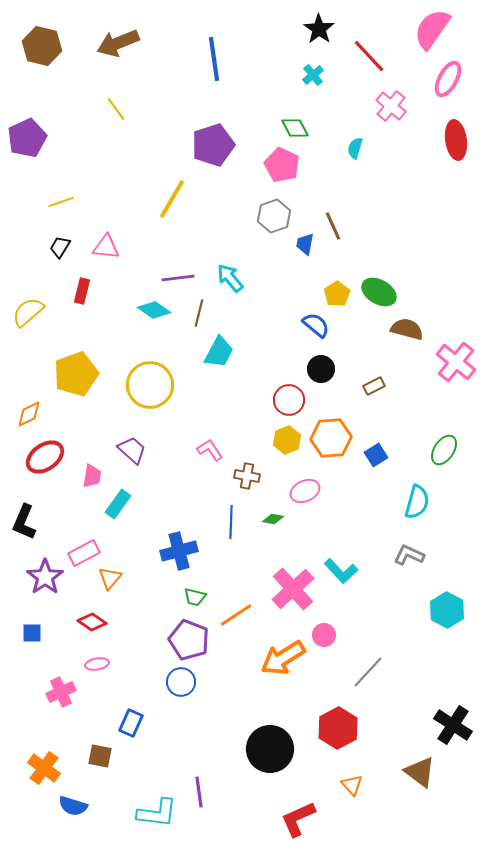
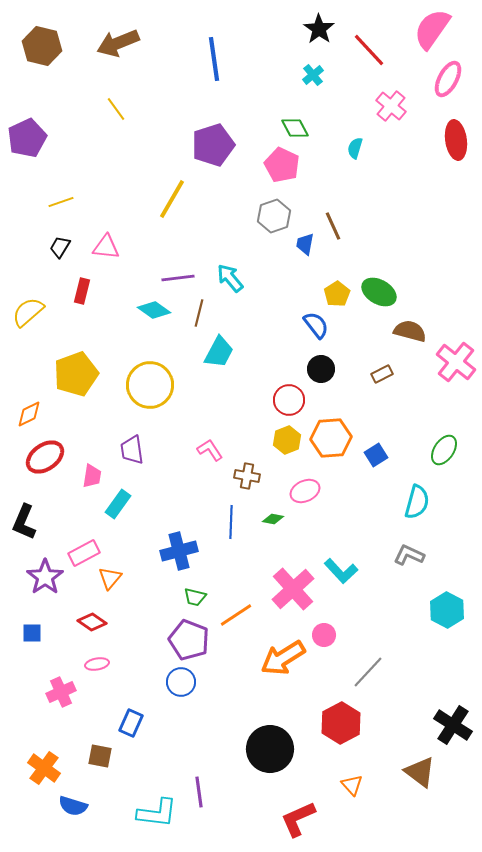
red line at (369, 56): moved 6 px up
blue semicircle at (316, 325): rotated 12 degrees clockwise
brown semicircle at (407, 329): moved 3 px right, 2 px down
brown rectangle at (374, 386): moved 8 px right, 12 px up
purple trapezoid at (132, 450): rotated 140 degrees counterclockwise
red hexagon at (338, 728): moved 3 px right, 5 px up
